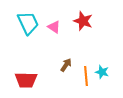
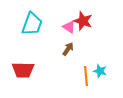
cyan trapezoid: moved 4 px right, 1 px down; rotated 45 degrees clockwise
pink triangle: moved 15 px right
brown arrow: moved 2 px right, 16 px up
cyan star: moved 2 px left, 1 px up
red trapezoid: moved 3 px left, 10 px up
